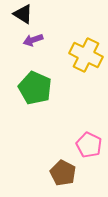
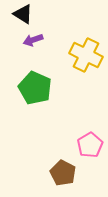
pink pentagon: moved 1 px right; rotated 15 degrees clockwise
